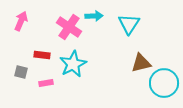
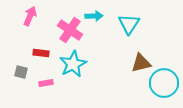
pink arrow: moved 9 px right, 5 px up
pink cross: moved 1 px right, 3 px down
red rectangle: moved 1 px left, 2 px up
